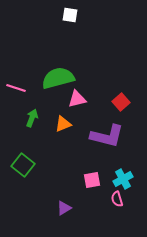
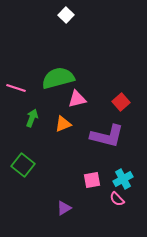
white square: moved 4 px left; rotated 35 degrees clockwise
pink semicircle: rotated 28 degrees counterclockwise
